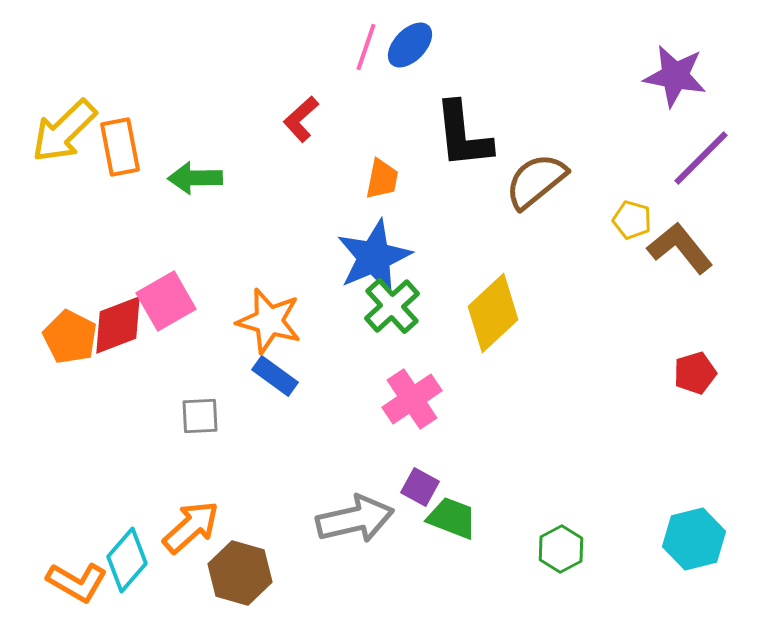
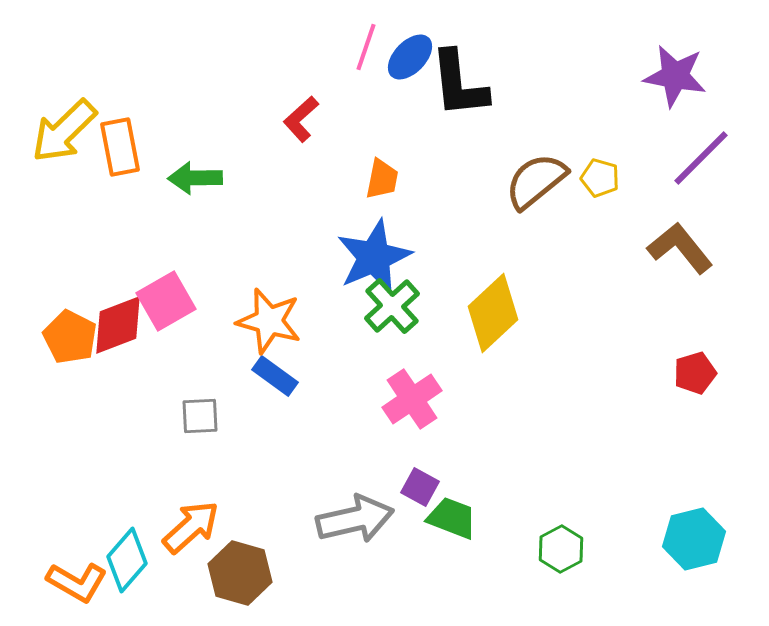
blue ellipse: moved 12 px down
black L-shape: moved 4 px left, 51 px up
yellow pentagon: moved 32 px left, 42 px up
